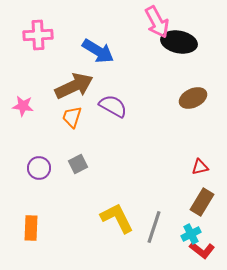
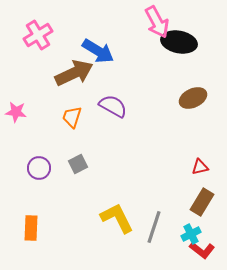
pink cross: rotated 28 degrees counterclockwise
brown arrow: moved 13 px up
pink star: moved 7 px left, 6 px down
